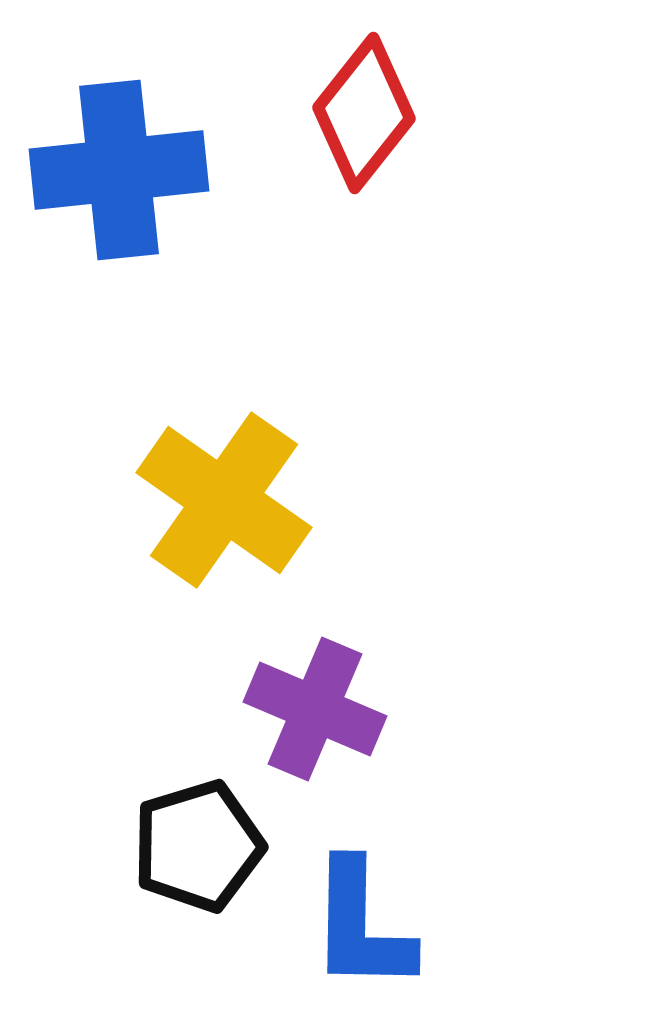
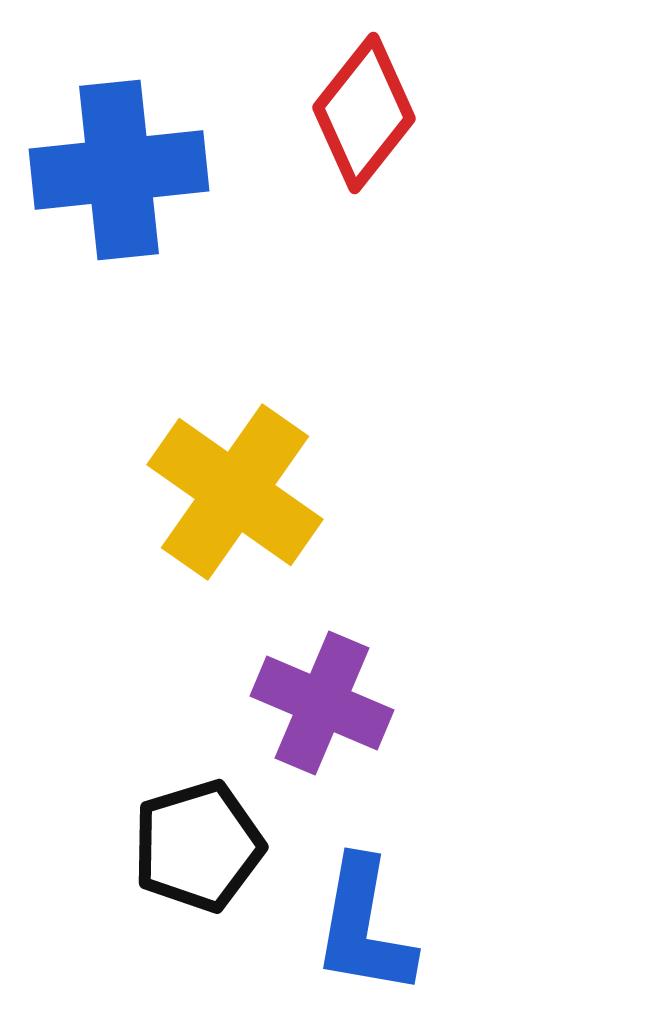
yellow cross: moved 11 px right, 8 px up
purple cross: moved 7 px right, 6 px up
blue L-shape: moved 3 px right, 1 px down; rotated 9 degrees clockwise
